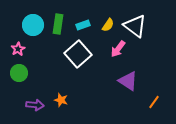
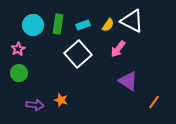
white triangle: moved 3 px left, 5 px up; rotated 10 degrees counterclockwise
